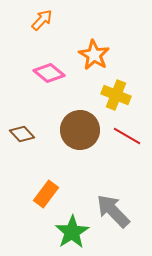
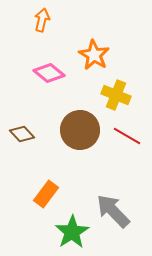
orange arrow: rotated 30 degrees counterclockwise
